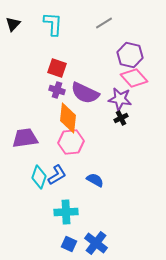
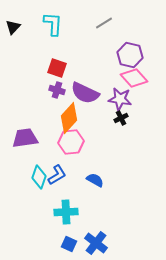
black triangle: moved 3 px down
orange diamond: moved 1 px right; rotated 36 degrees clockwise
